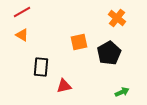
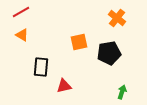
red line: moved 1 px left
black pentagon: rotated 20 degrees clockwise
green arrow: rotated 48 degrees counterclockwise
